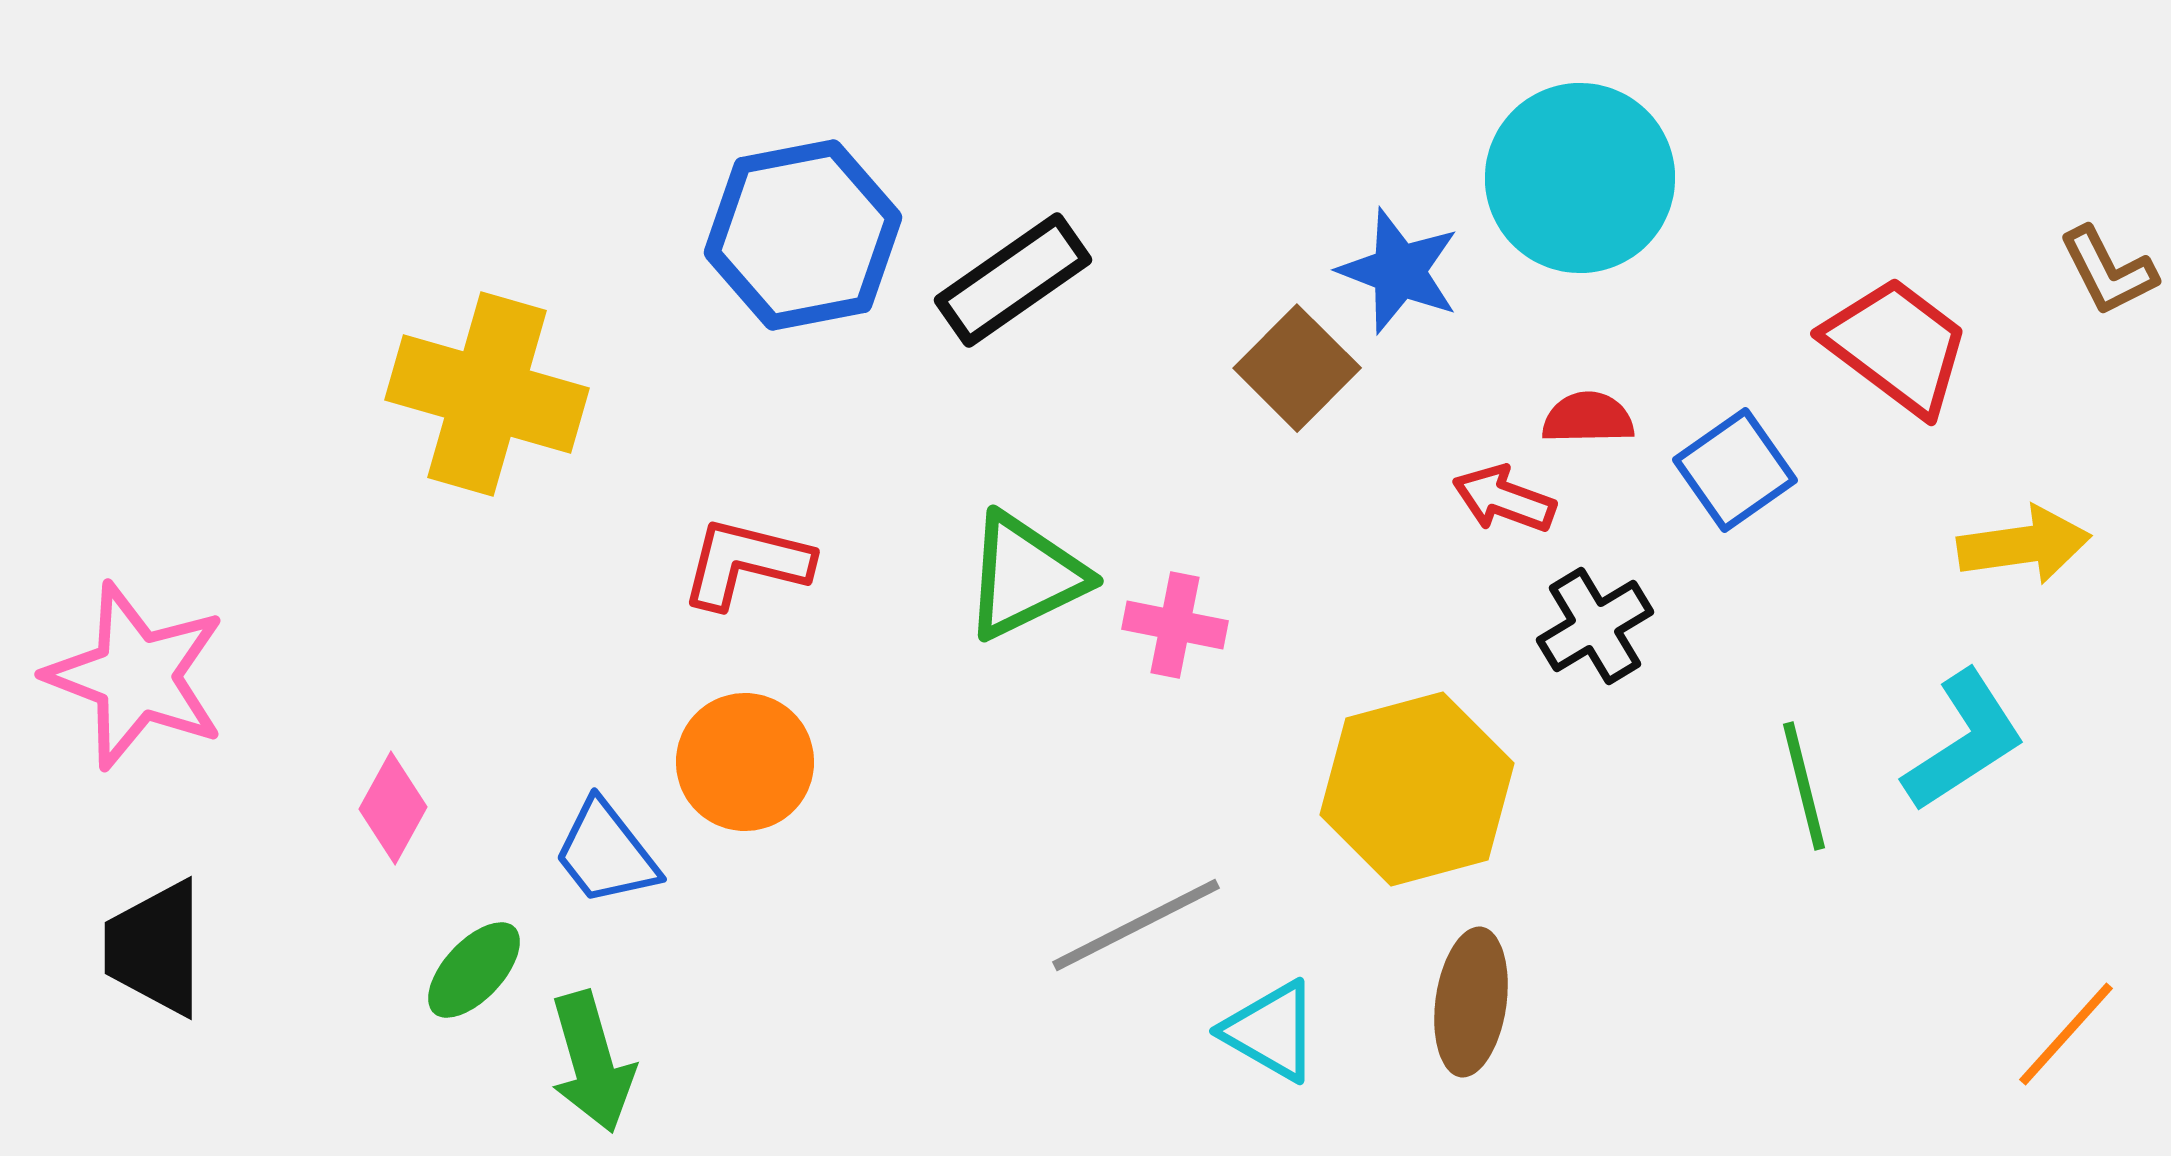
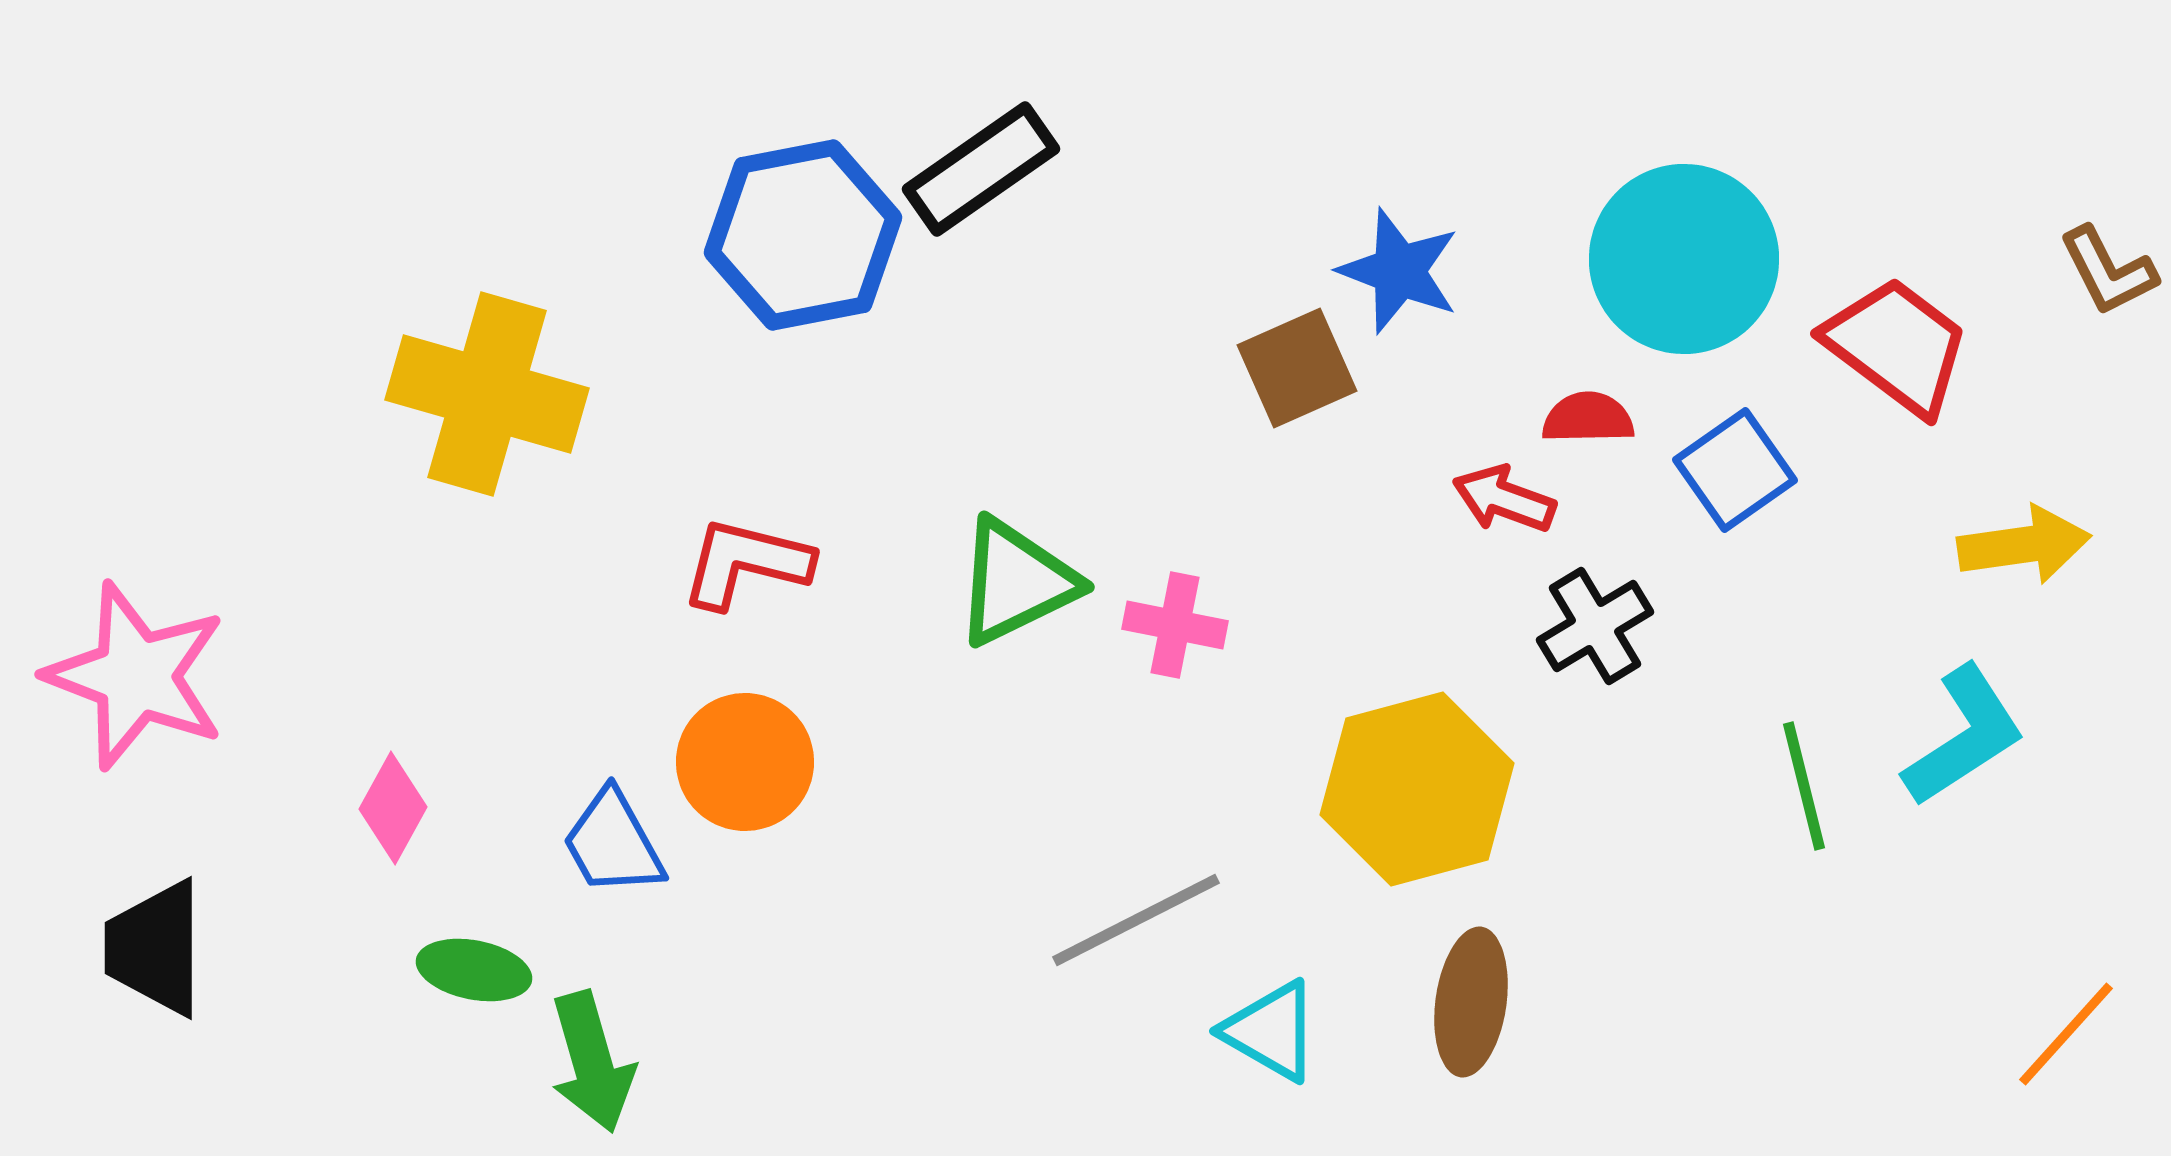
cyan circle: moved 104 px right, 81 px down
black rectangle: moved 32 px left, 111 px up
brown square: rotated 21 degrees clockwise
green triangle: moved 9 px left, 6 px down
cyan L-shape: moved 5 px up
blue trapezoid: moved 7 px right, 10 px up; rotated 9 degrees clockwise
gray line: moved 5 px up
green ellipse: rotated 58 degrees clockwise
